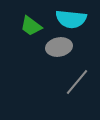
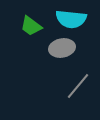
gray ellipse: moved 3 px right, 1 px down
gray line: moved 1 px right, 4 px down
